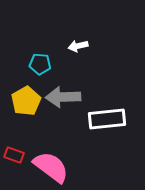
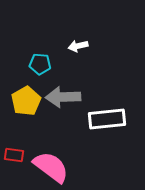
red rectangle: rotated 12 degrees counterclockwise
